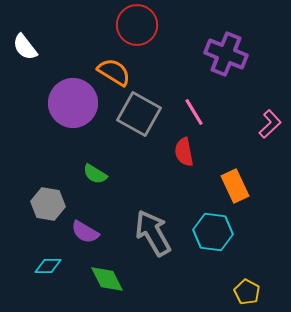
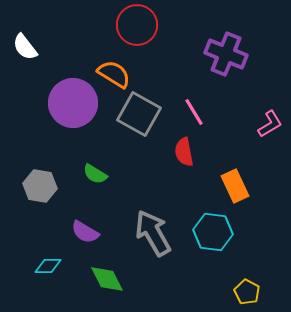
orange semicircle: moved 2 px down
pink L-shape: rotated 12 degrees clockwise
gray hexagon: moved 8 px left, 18 px up
